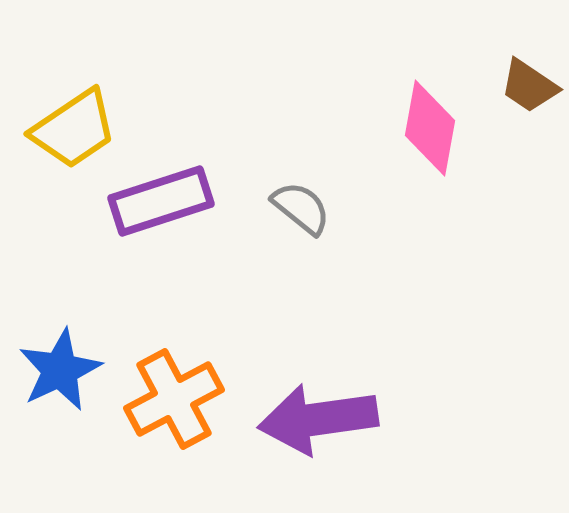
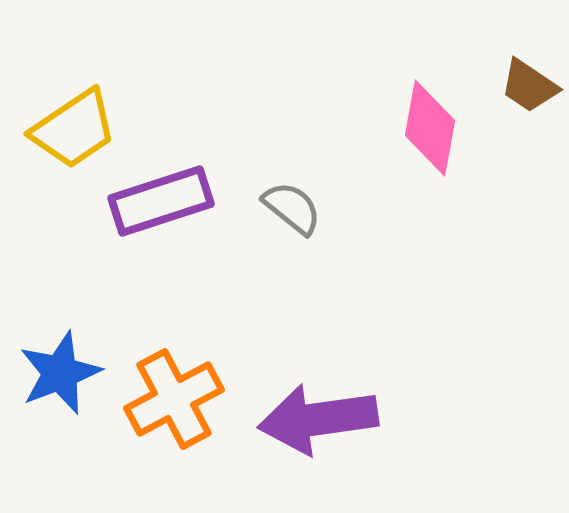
gray semicircle: moved 9 px left
blue star: moved 3 px down; rotated 4 degrees clockwise
